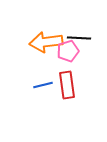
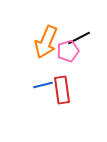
black line: rotated 30 degrees counterclockwise
orange arrow: rotated 60 degrees counterclockwise
red rectangle: moved 5 px left, 5 px down
